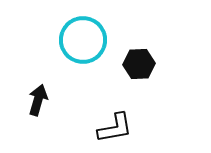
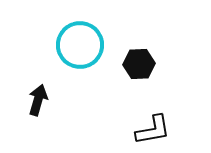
cyan circle: moved 3 px left, 5 px down
black L-shape: moved 38 px right, 2 px down
